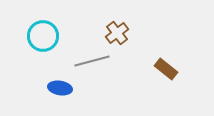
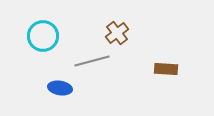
brown rectangle: rotated 35 degrees counterclockwise
